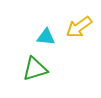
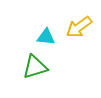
green triangle: moved 2 px up
